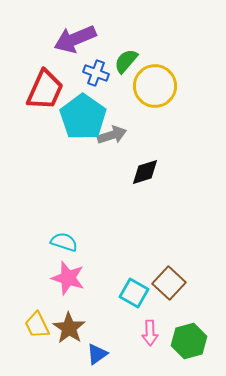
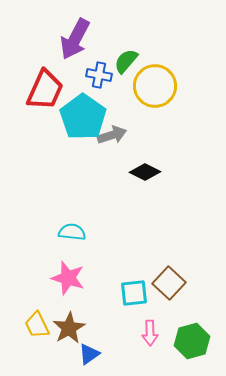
purple arrow: rotated 39 degrees counterclockwise
blue cross: moved 3 px right, 2 px down; rotated 10 degrees counterclockwise
black diamond: rotated 44 degrees clockwise
cyan semicircle: moved 8 px right, 10 px up; rotated 12 degrees counterclockwise
cyan square: rotated 36 degrees counterclockwise
brown star: rotated 8 degrees clockwise
green hexagon: moved 3 px right
blue triangle: moved 8 px left
